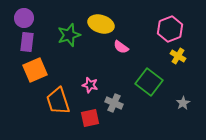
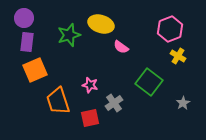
gray cross: rotated 30 degrees clockwise
